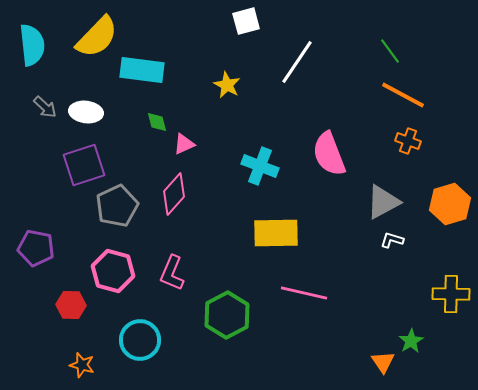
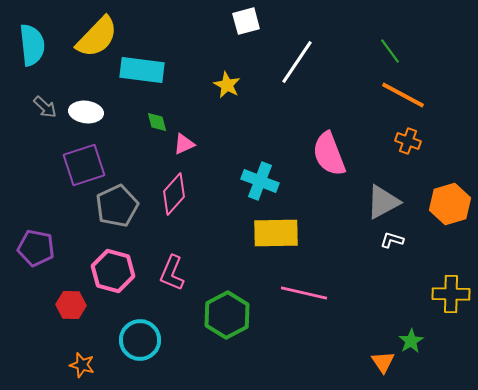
cyan cross: moved 15 px down
